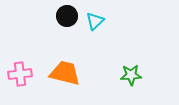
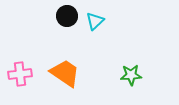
orange trapezoid: rotated 20 degrees clockwise
